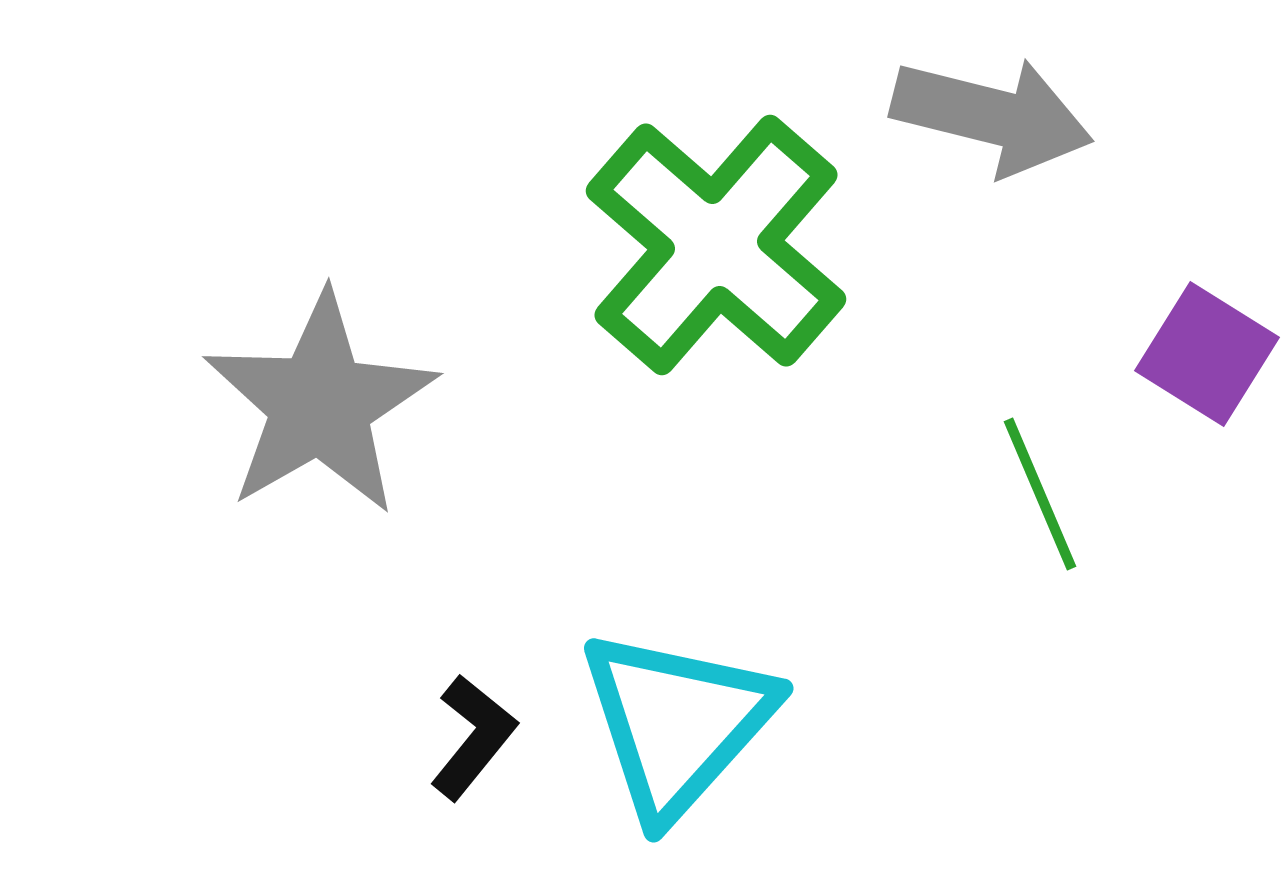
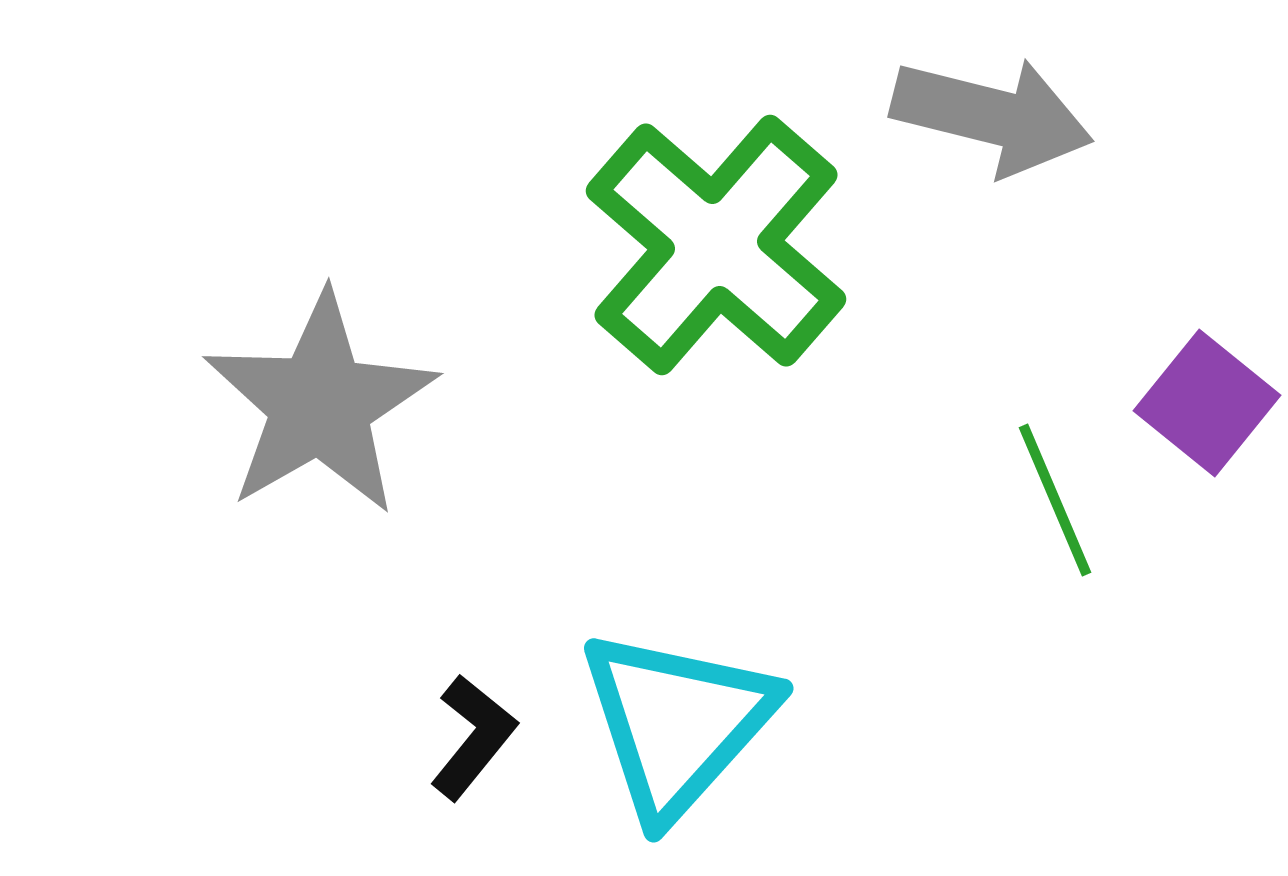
purple square: moved 49 px down; rotated 7 degrees clockwise
green line: moved 15 px right, 6 px down
